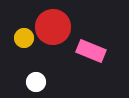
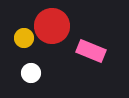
red circle: moved 1 px left, 1 px up
white circle: moved 5 px left, 9 px up
